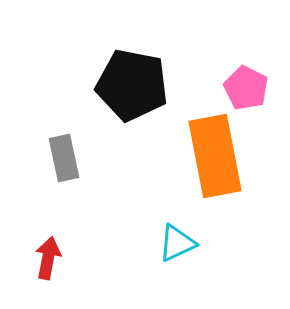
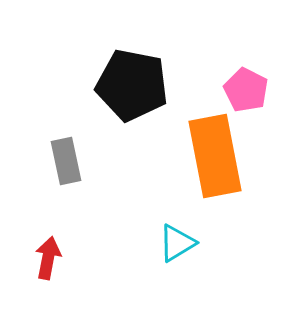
pink pentagon: moved 2 px down
gray rectangle: moved 2 px right, 3 px down
cyan triangle: rotated 6 degrees counterclockwise
